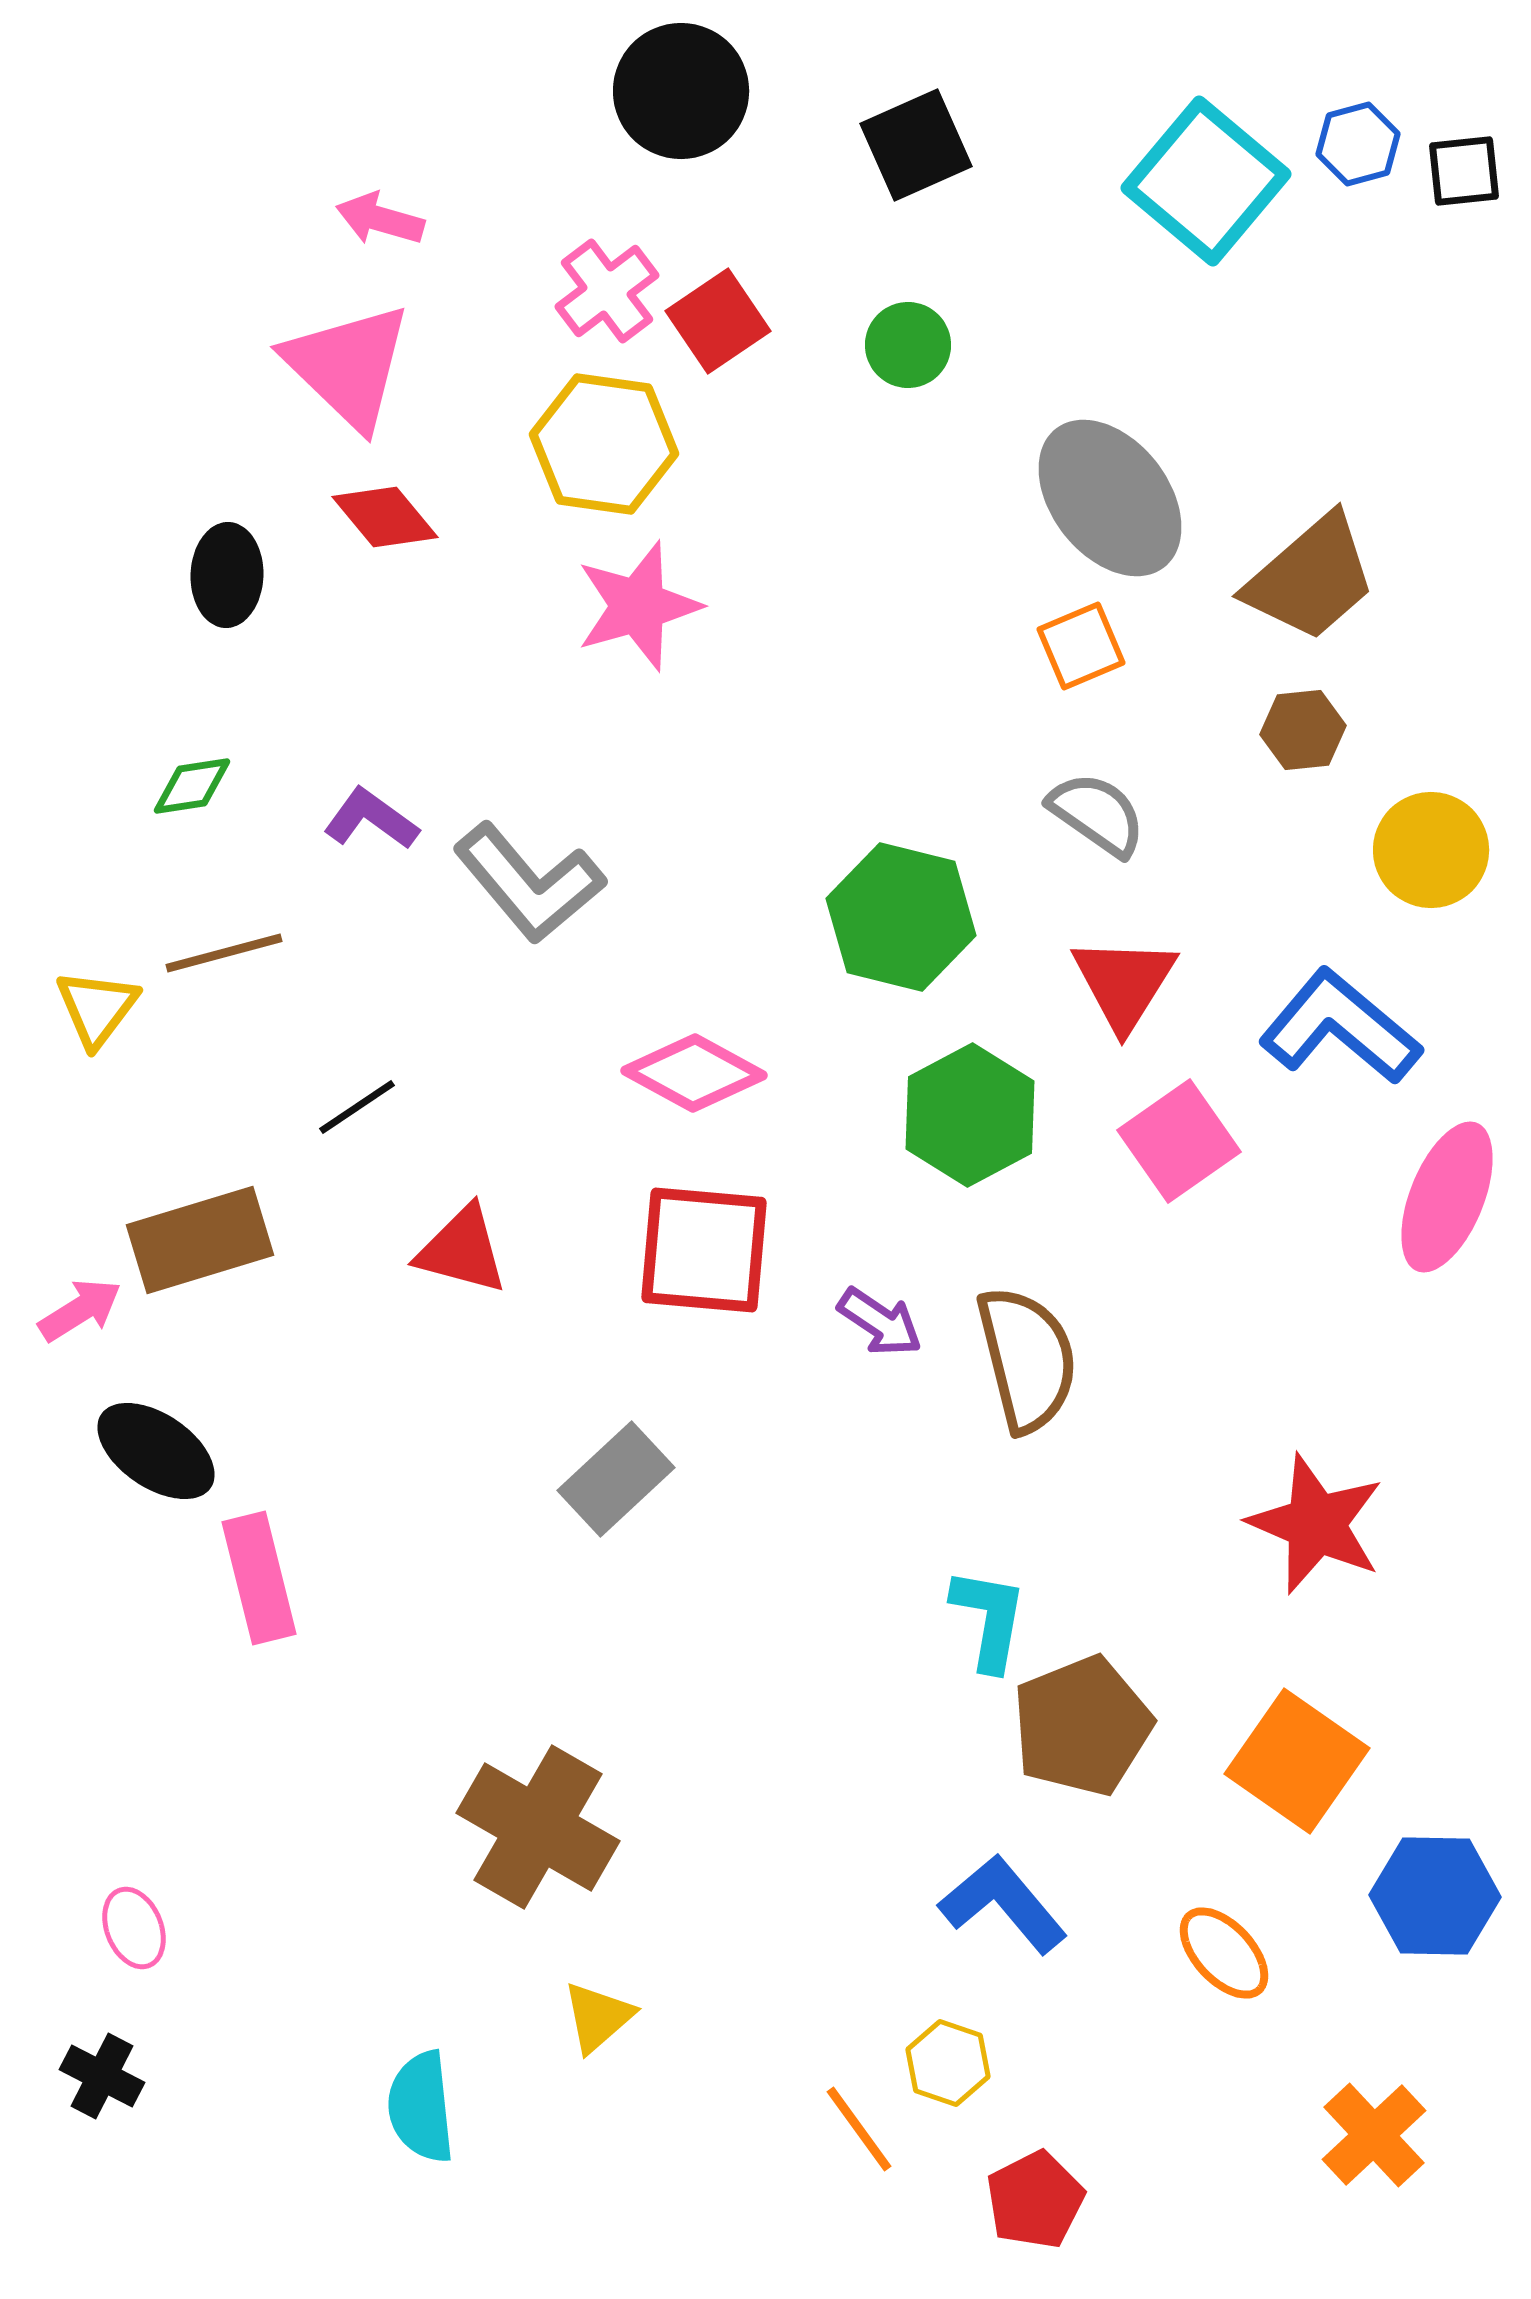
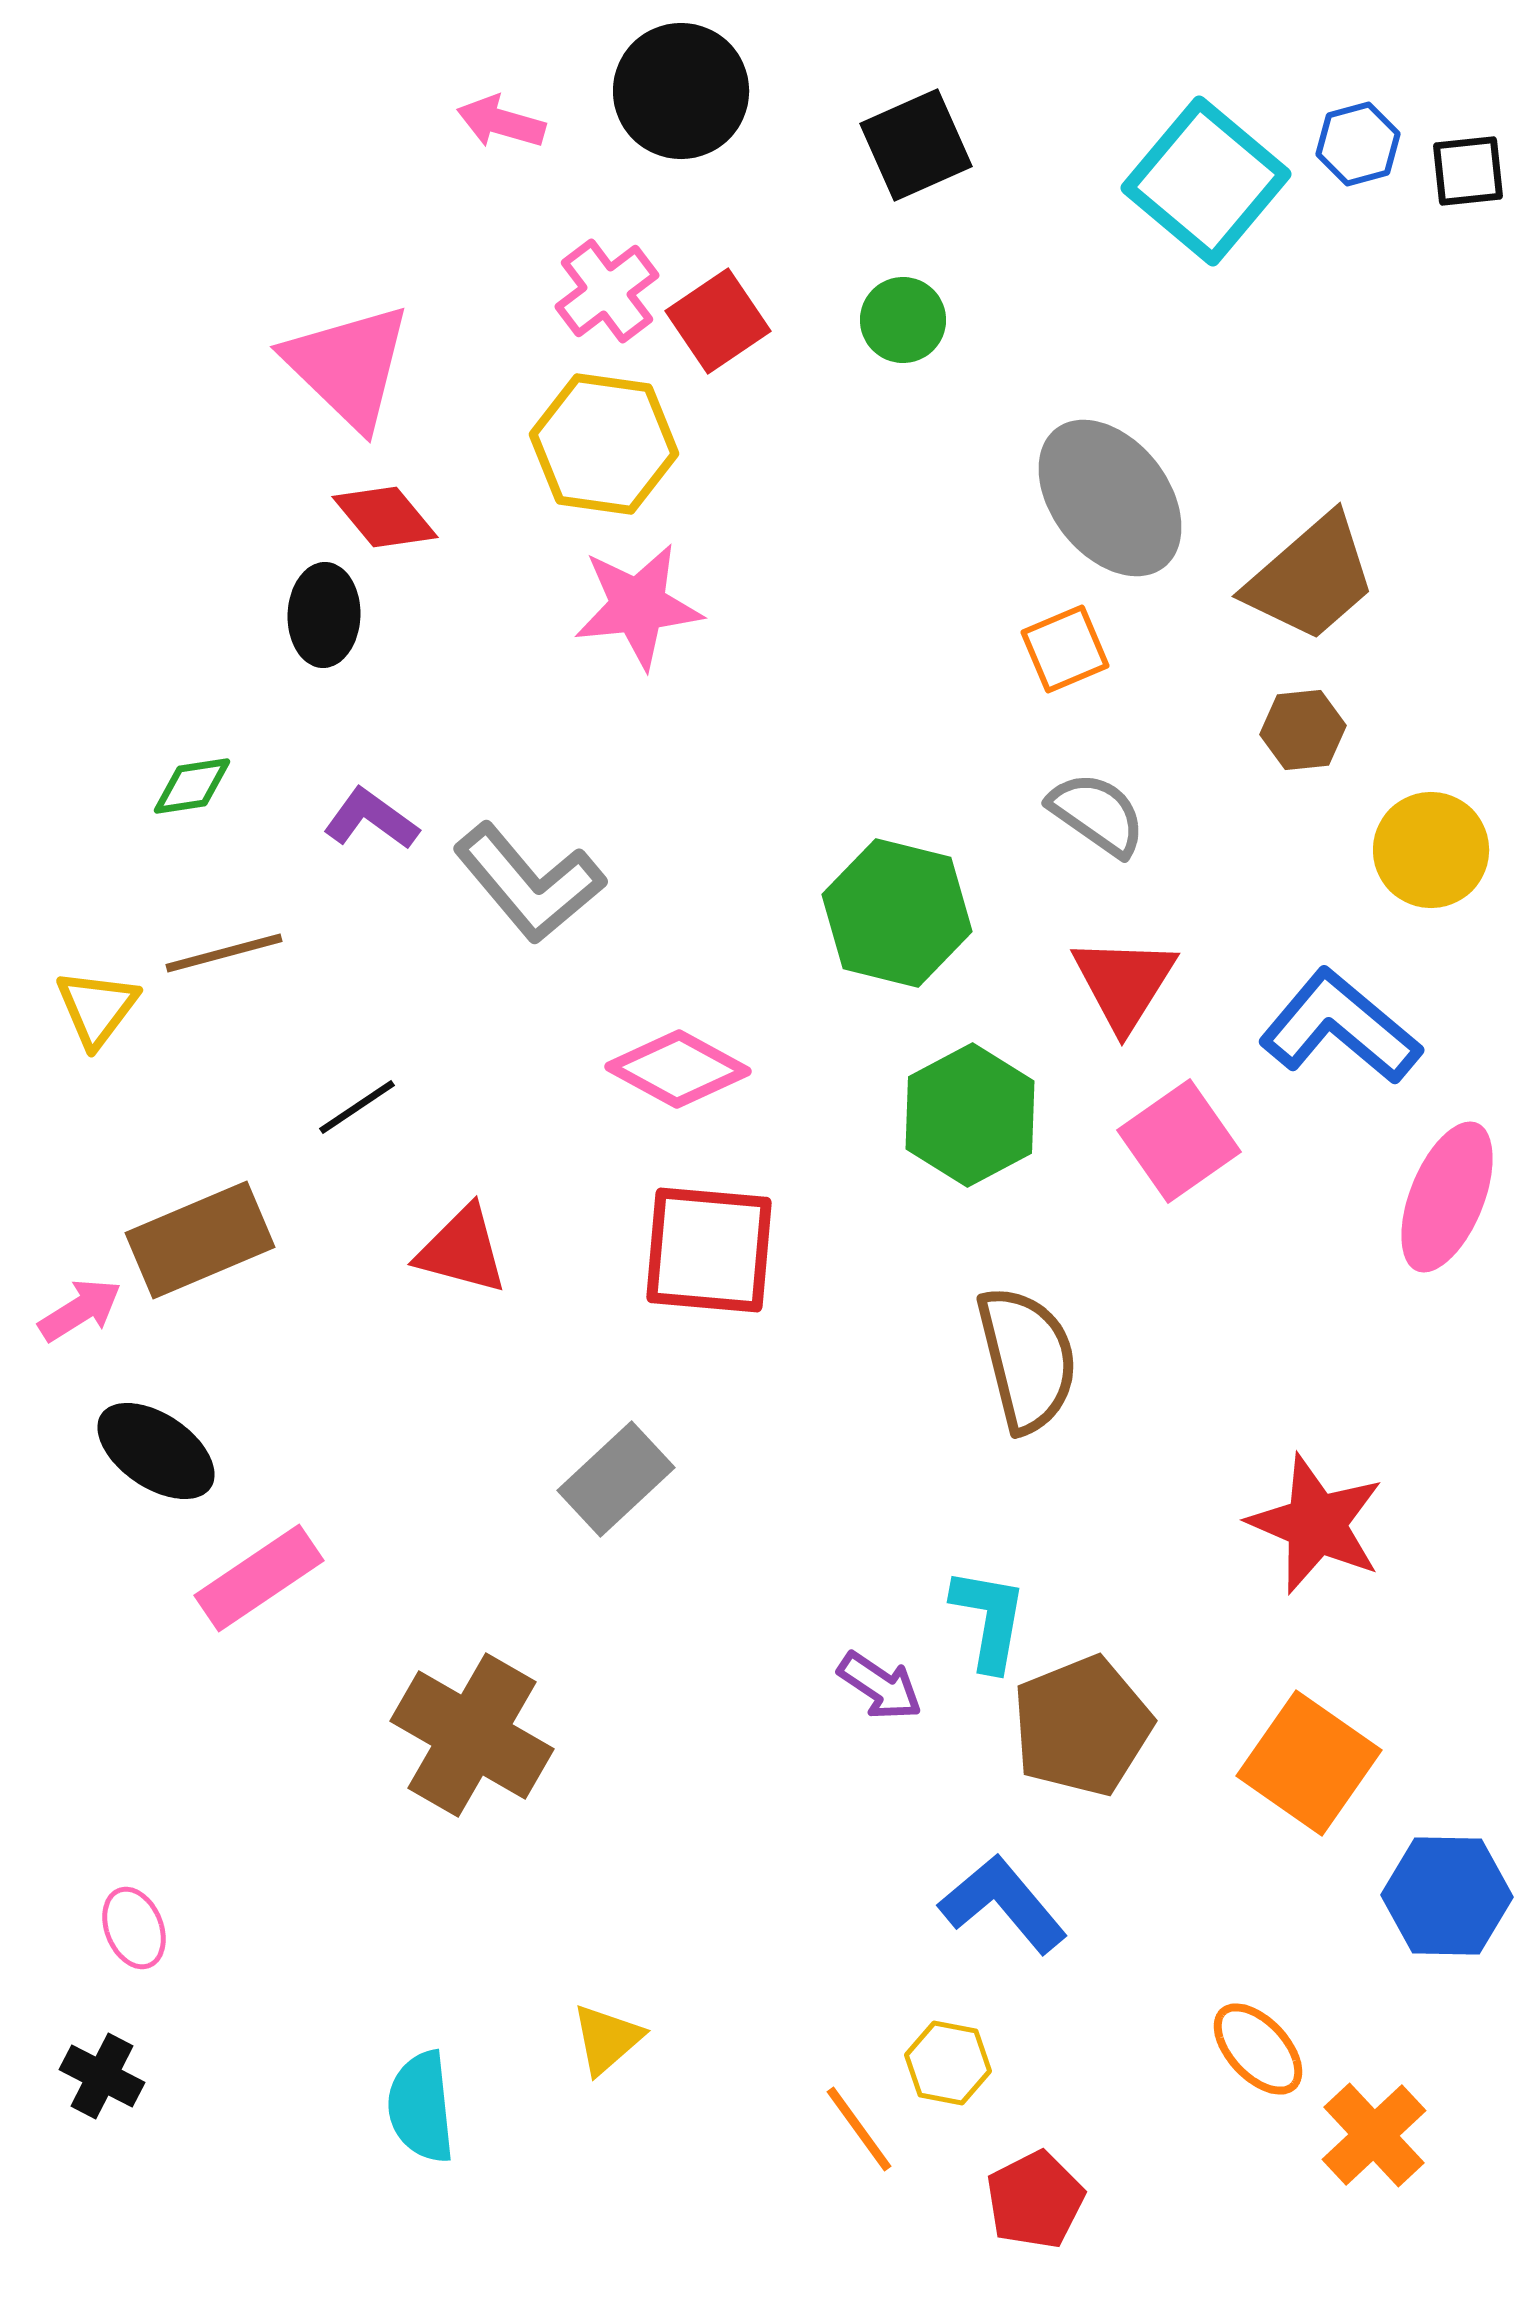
black square at (1464, 171): moved 4 px right
pink arrow at (380, 219): moved 121 px right, 97 px up
green circle at (908, 345): moved 5 px left, 25 px up
black ellipse at (227, 575): moved 97 px right, 40 px down
pink star at (638, 606): rotated 10 degrees clockwise
orange square at (1081, 646): moved 16 px left, 3 px down
green hexagon at (901, 917): moved 4 px left, 4 px up
pink diamond at (694, 1073): moved 16 px left, 4 px up
brown rectangle at (200, 1240): rotated 6 degrees counterclockwise
red square at (704, 1250): moved 5 px right
purple arrow at (880, 1322): moved 364 px down
pink rectangle at (259, 1578): rotated 70 degrees clockwise
orange square at (1297, 1761): moved 12 px right, 2 px down
brown cross at (538, 1827): moved 66 px left, 92 px up
blue hexagon at (1435, 1896): moved 12 px right
orange ellipse at (1224, 1953): moved 34 px right, 96 px down
yellow triangle at (598, 2017): moved 9 px right, 22 px down
yellow hexagon at (948, 2063): rotated 8 degrees counterclockwise
